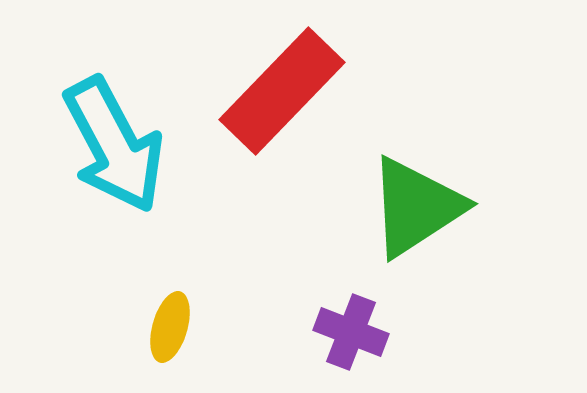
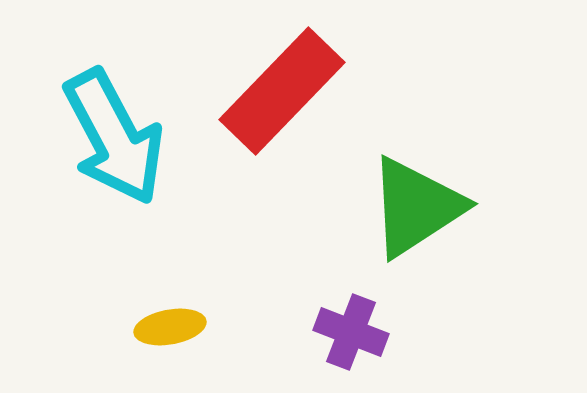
cyan arrow: moved 8 px up
yellow ellipse: rotated 64 degrees clockwise
